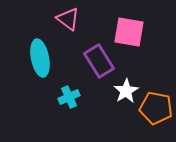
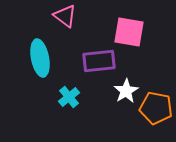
pink triangle: moved 3 px left, 3 px up
purple rectangle: rotated 64 degrees counterclockwise
cyan cross: rotated 15 degrees counterclockwise
